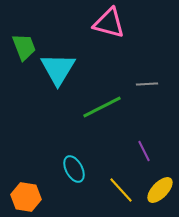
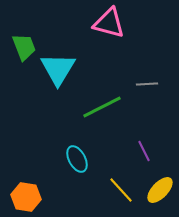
cyan ellipse: moved 3 px right, 10 px up
